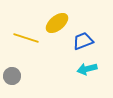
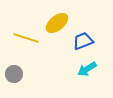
cyan arrow: rotated 18 degrees counterclockwise
gray circle: moved 2 px right, 2 px up
